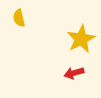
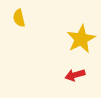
red arrow: moved 1 px right, 2 px down
